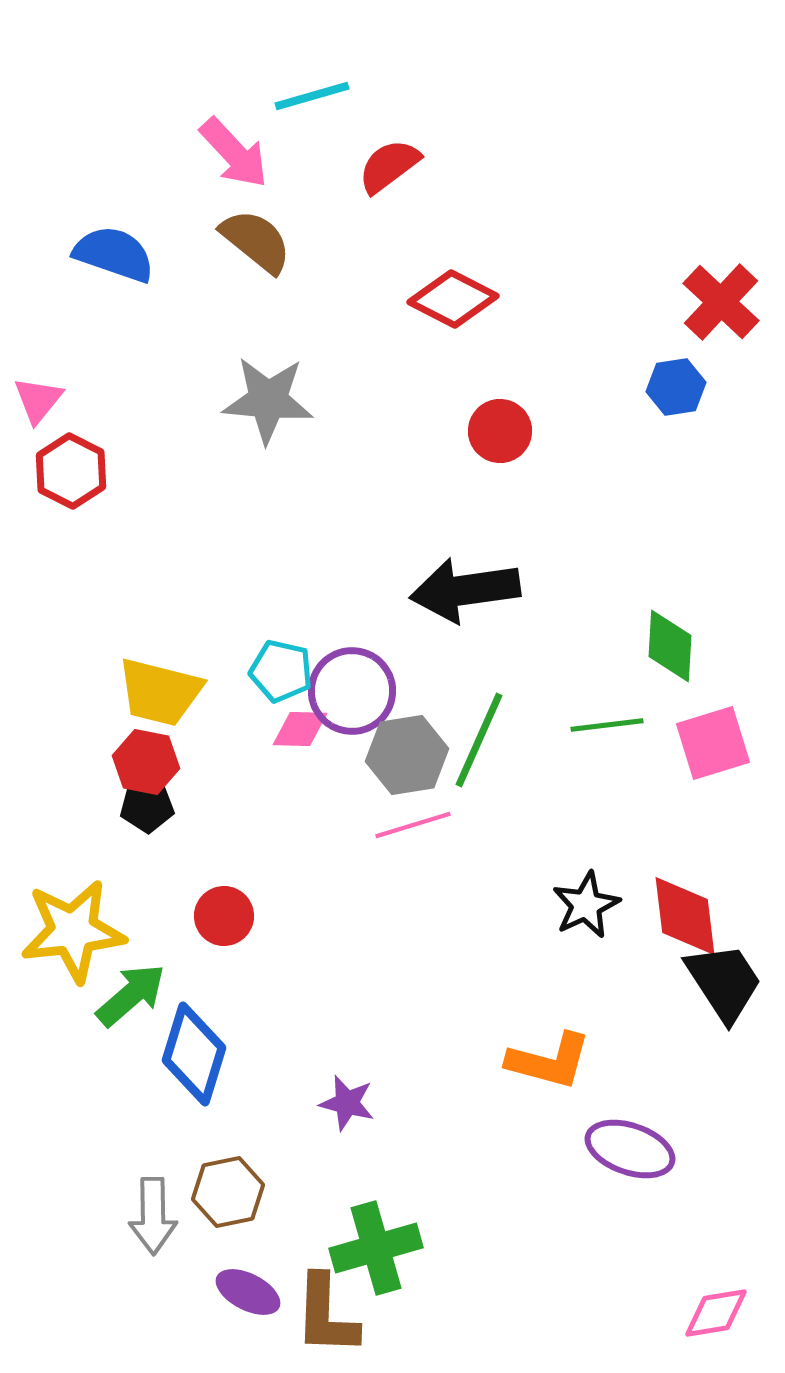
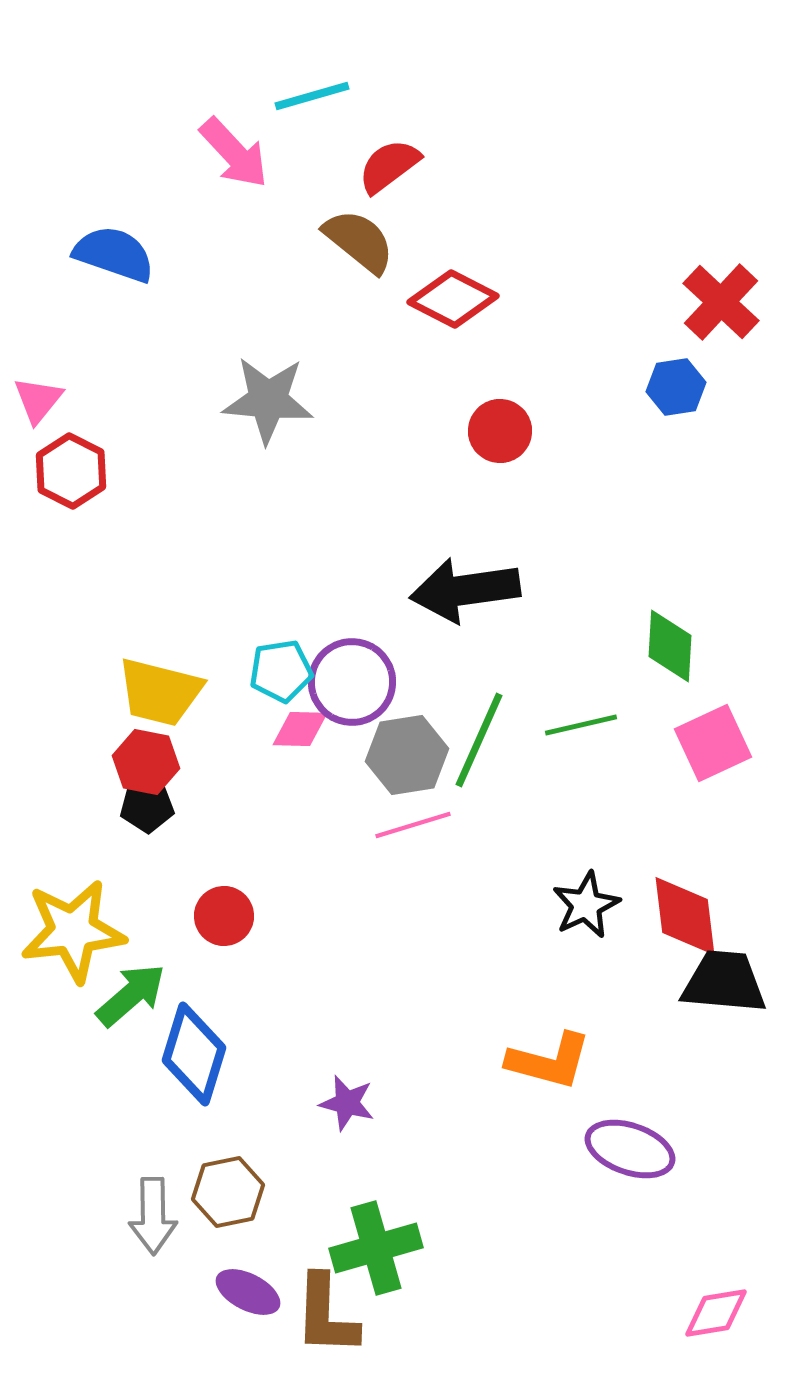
brown semicircle at (256, 241): moved 103 px right
cyan pentagon at (281, 671): rotated 22 degrees counterclockwise
purple circle at (352, 691): moved 9 px up
green line at (607, 725): moved 26 px left; rotated 6 degrees counterclockwise
pink square at (713, 743): rotated 8 degrees counterclockwise
black trapezoid at (724, 982): rotated 52 degrees counterclockwise
